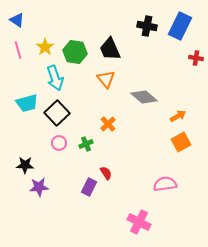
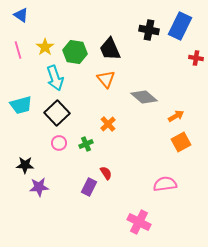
blue triangle: moved 4 px right, 5 px up
black cross: moved 2 px right, 4 px down
cyan trapezoid: moved 6 px left, 2 px down
orange arrow: moved 2 px left
